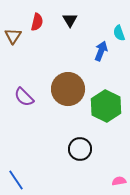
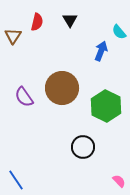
cyan semicircle: moved 1 px up; rotated 21 degrees counterclockwise
brown circle: moved 6 px left, 1 px up
purple semicircle: rotated 10 degrees clockwise
black circle: moved 3 px right, 2 px up
pink semicircle: rotated 56 degrees clockwise
